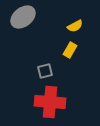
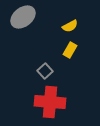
yellow semicircle: moved 5 px left
gray square: rotated 28 degrees counterclockwise
